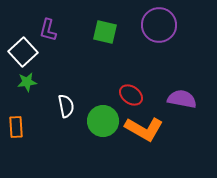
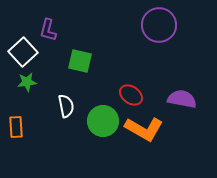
green square: moved 25 px left, 29 px down
